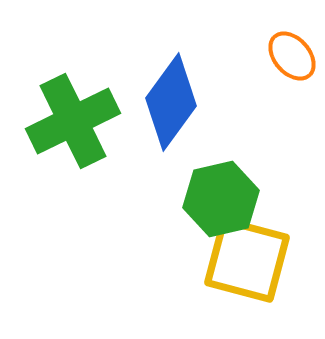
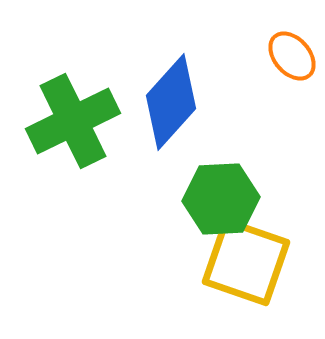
blue diamond: rotated 6 degrees clockwise
green hexagon: rotated 10 degrees clockwise
yellow square: moved 1 px left, 2 px down; rotated 4 degrees clockwise
